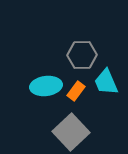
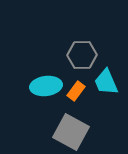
gray square: rotated 18 degrees counterclockwise
